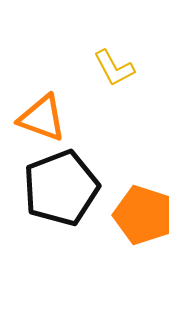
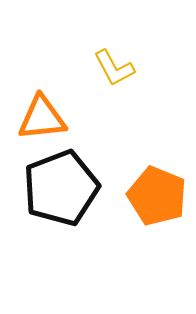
orange triangle: rotated 26 degrees counterclockwise
orange pentagon: moved 14 px right, 19 px up; rotated 4 degrees clockwise
